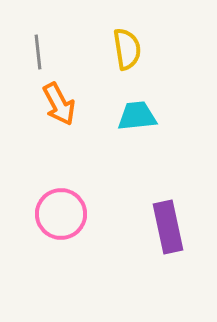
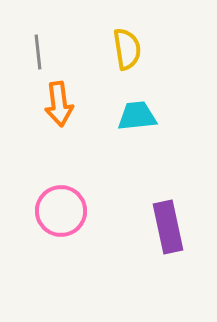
orange arrow: rotated 21 degrees clockwise
pink circle: moved 3 px up
